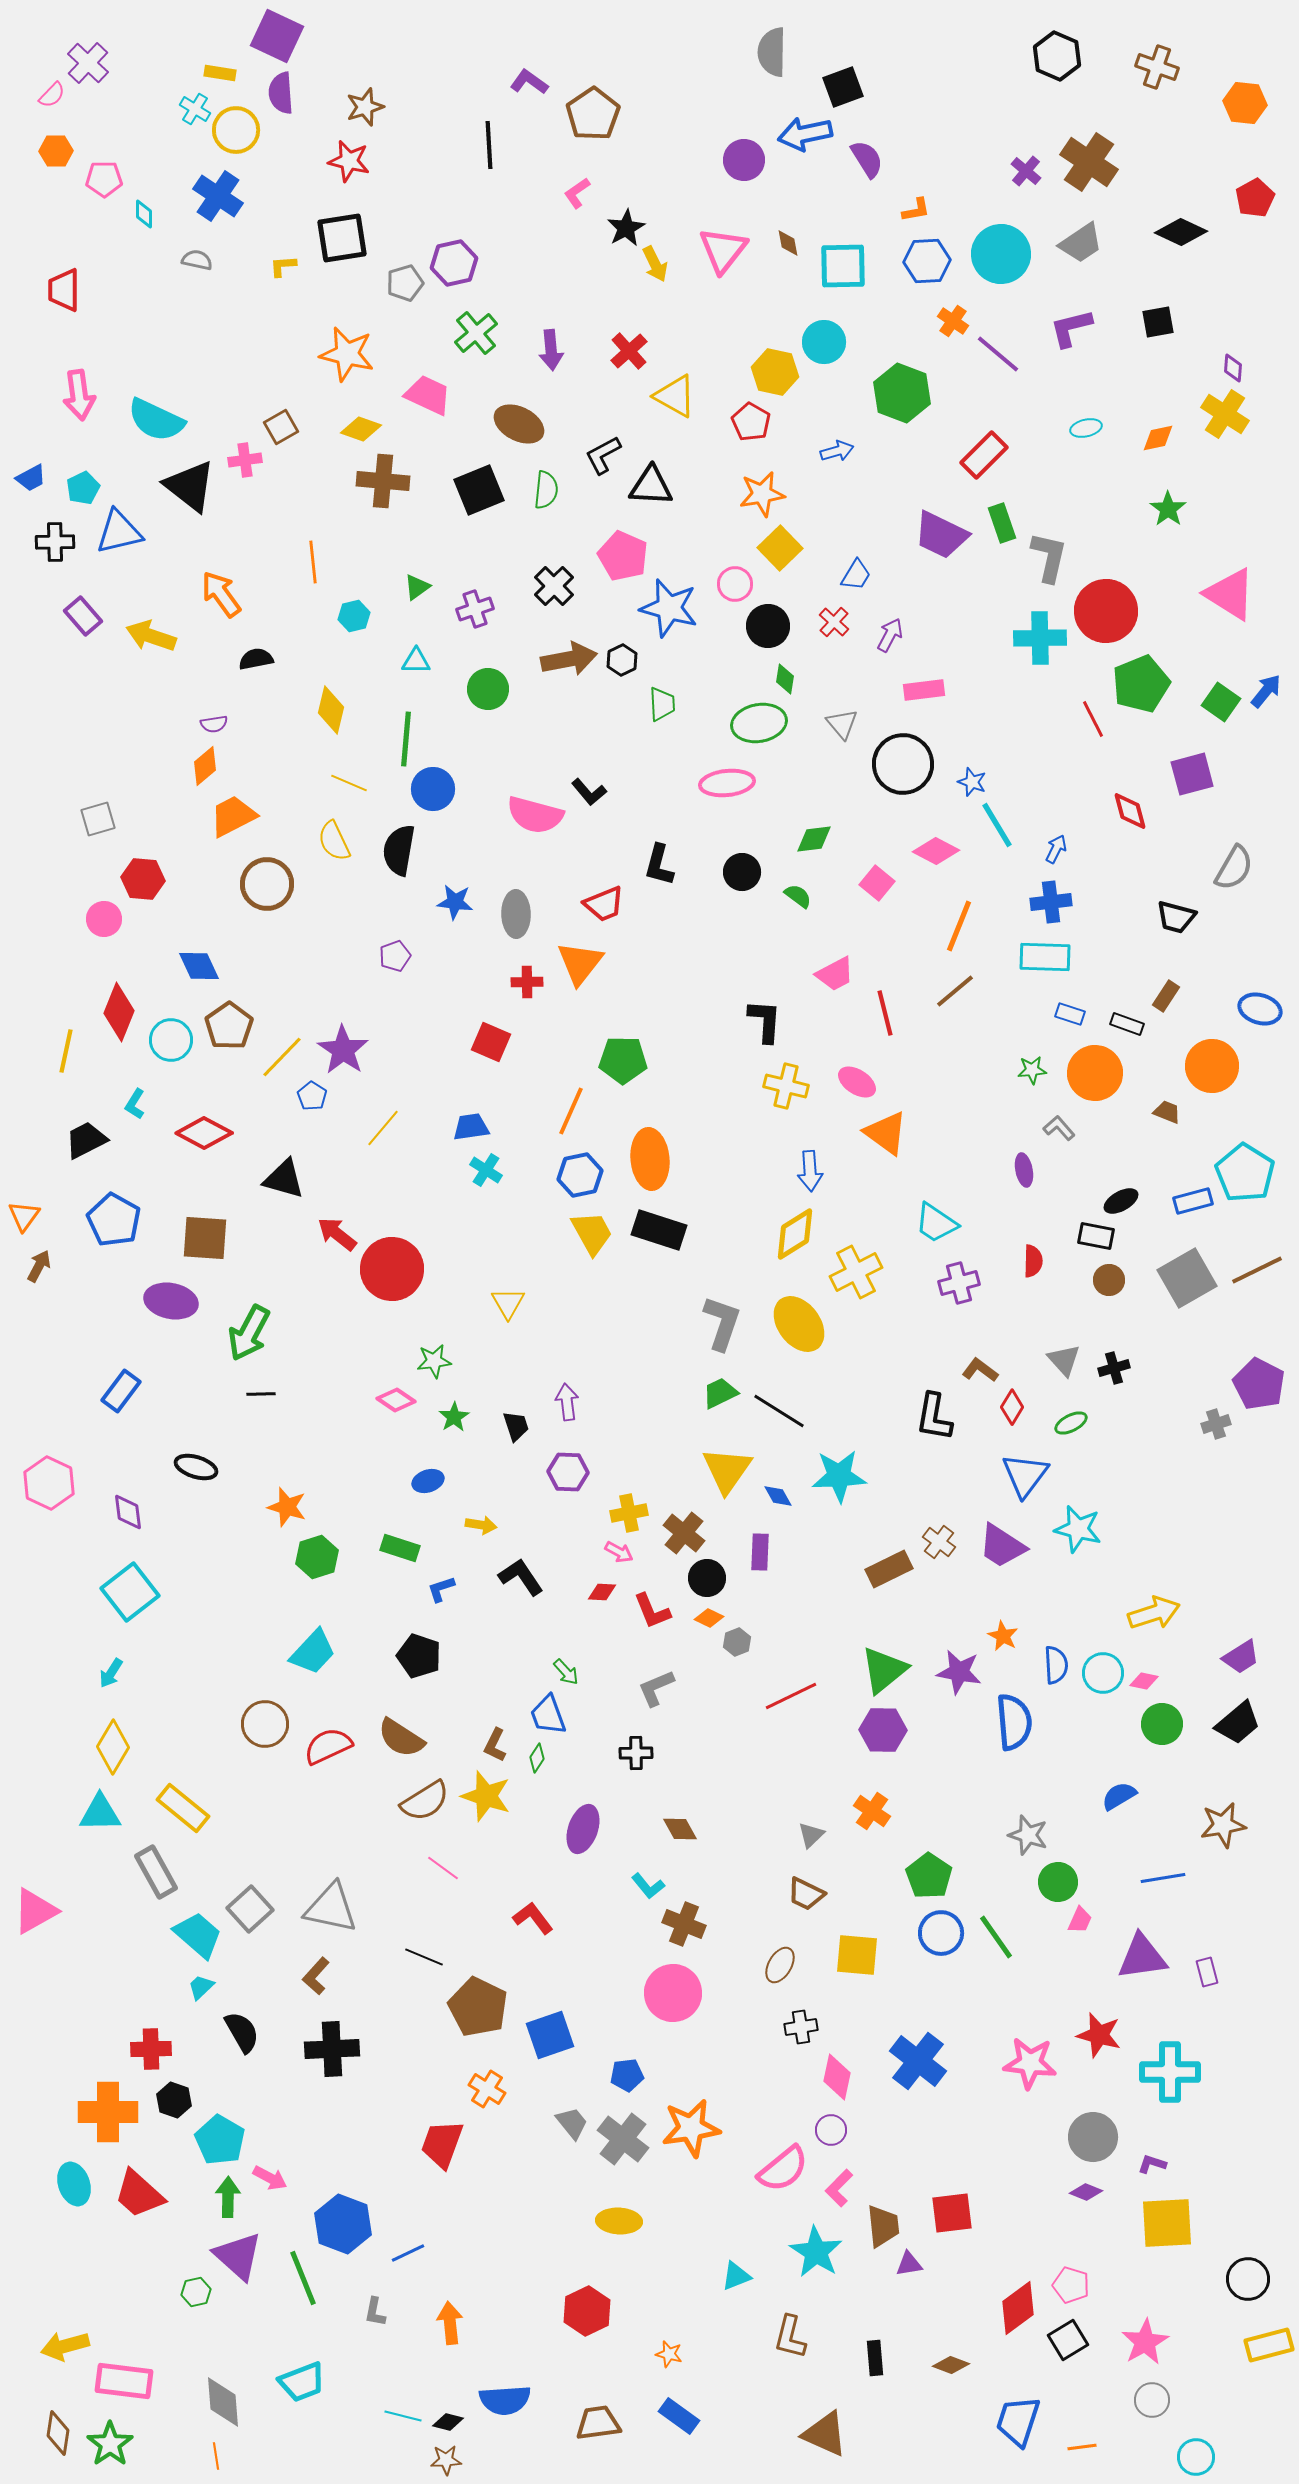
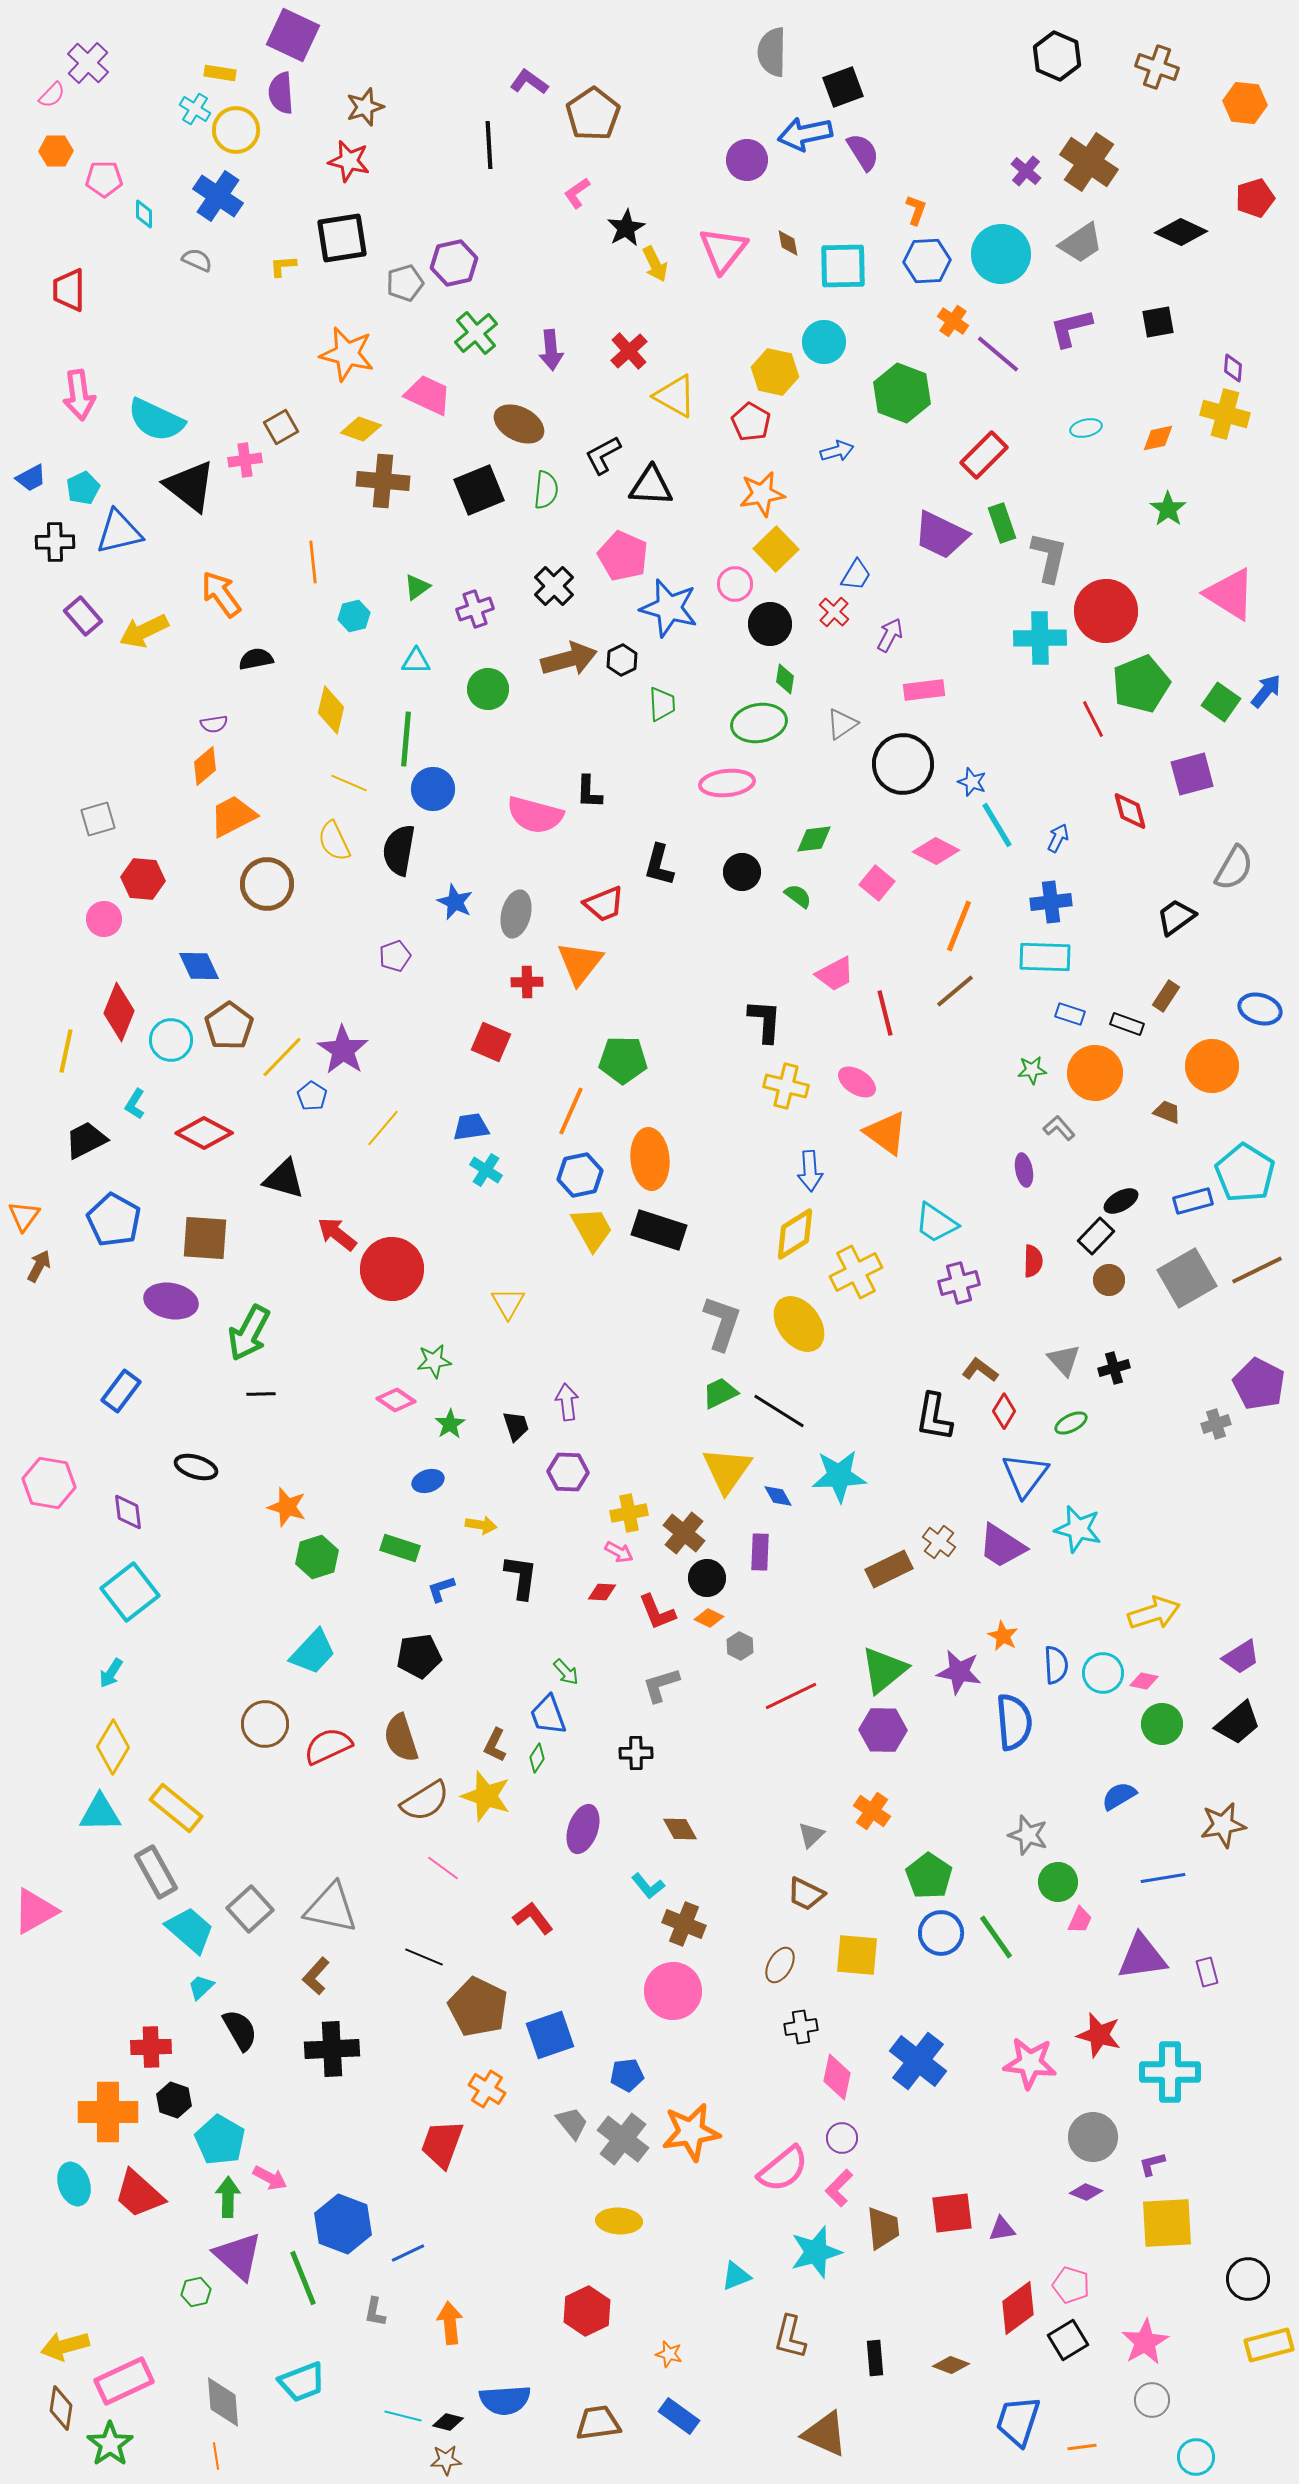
purple square at (277, 36): moved 16 px right, 1 px up
purple semicircle at (867, 159): moved 4 px left, 7 px up
purple circle at (744, 160): moved 3 px right
red pentagon at (1255, 198): rotated 12 degrees clockwise
orange L-shape at (916, 210): rotated 60 degrees counterclockwise
gray semicircle at (197, 260): rotated 12 degrees clockwise
red trapezoid at (64, 290): moved 5 px right
yellow cross at (1225, 414): rotated 18 degrees counterclockwise
yellow square at (780, 548): moved 4 px left, 1 px down
red cross at (834, 622): moved 10 px up
black circle at (768, 626): moved 2 px right, 2 px up
yellow arrow at (151, 636): moved 7 px left, 5 px up; rotated 45 degrees counterclockwise
brown arrow at (569, 659): rotated 4 degrees counterclockwise
gray triangle at (842, 724): rotated 36 degrees clockwise
black L-shape at (589, 792): rotated 42 degrees clockwise
blue arrow at (1056, 849): moved 2 px right, 11 px up
blue star at (455, 902): rotated 18 degrees clockwise
gray ellipse at (516, 914): rotated 15 degrees clockwise
black trapezoid at (1176, 917): rotated 129 degrees clockwise
yellow trapezoid at (592, 1233): moved 4 px up
black rectangle at (1096, 1236): rotated 57 degrees counterclockwise
red diamond at (1012, 1407): moved 8 px left, 4 px down
green star at (454, 1417): moved 4 px left, 7 px down
pink hexagon at (49, 1483): rotated 15 degrees counterclockwise
black L-shape at (521, 1577): rotated 42 degrees clockwise
red L-shape at (652, 1611): moved 5 px right, 1 px down
gray hexagon at (737, 1642): moved 3 px right, 4 px down; rotated 12 degrees counterclockwise
black pentagon at (419, 1656): rotated 27 degrees counterclockwise
gray L-shape at (656, 1688): moved 5 px right, 3 px up; rotated 6 degrees clockwise
brown semicircle at (401, 1738): rotated 39 degrees clockwise
yellow rectangle at (183, 1808): moved 7 px left
cyan trapezoid at (198, 1935): moved 8 px left, 5 px up
pink circle at (673, 1993): moved 2 px up
black semicircle at (242, 2032): moved 2 px left, 2 px up
red cross at (151, 2049): moved 2 px up
orange star at (691, 2128): moved 4 px down
purple circle at (831, 2130): moved 11 px right, 8 px down
purple L-shape at (1152, 2164): rotated 32 degrees counterclockwise
brown trapezoid at (883, 2226): moved 2 px down
cyan star at (816, 2252): rotated 24 degrees clockwise
purple triangle at (909, 2264): moved 93 px right, 35 px up
pink rectangle at (124, 2381): rotated 32 degrees counterclockwise
brown diamond at (58, 2433): moved 3 px right, 25 px up
